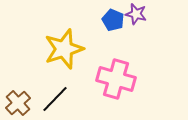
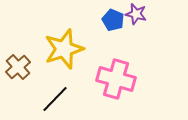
brown cross: moved 36 px up
